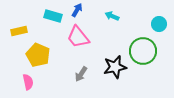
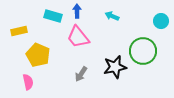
blue arrow: moved 1 px down; rotated 32 degrees counterclockwise
cyan circle: moved 2 px right, 3 px up
